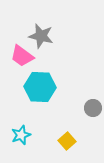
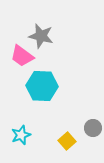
cyan hexagon: moved 2 px right, 1 px up
gray circle: moved 20 px down
